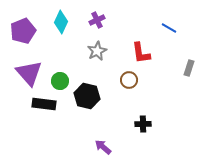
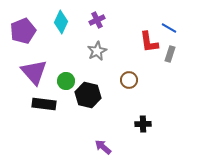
red L-shape: moved 8 px right, 11 px up
gray rectangle: moved 19 px left, 14 px up
purple triangle: moved 5 px right, 1 px up
green circle: moved 6 px right
black hexagon: moved 1 px right, 1 px up
